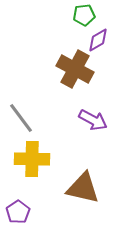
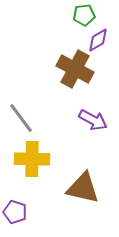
purple pentagon: moved 3 px left; rotated 20 degrees counterclockwise
